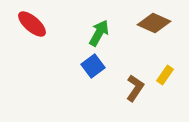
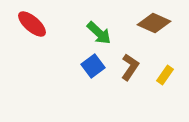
green arrow: rotated 104 degrees clockwise
brown L-shape: moved 5 px left, 21 px up
